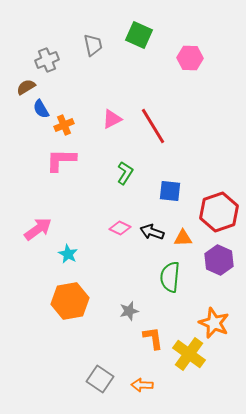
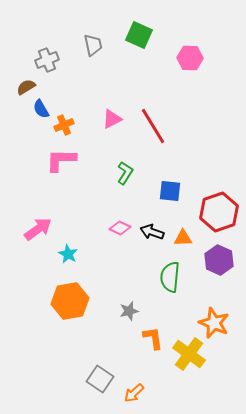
orange arrow: moved 8 px left, 8 px down; rotated 45 degrees counterclockwise
